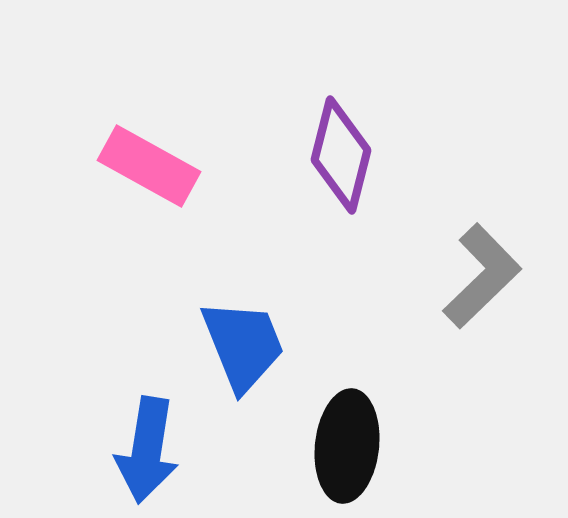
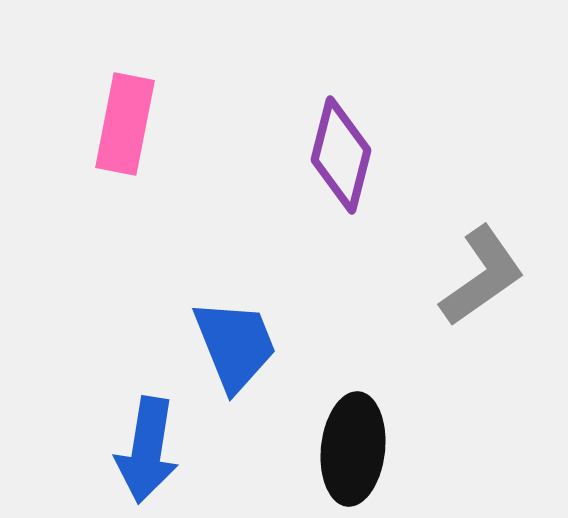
pink rectangle: moved 24 px left, 42 px up; rotated 72 degrees clockwise
gray L-shape: rotated 9 degrees clockwise
blue trapezoid: moved 8 px left
black ellipse: moved 6 px right, 3 px down
